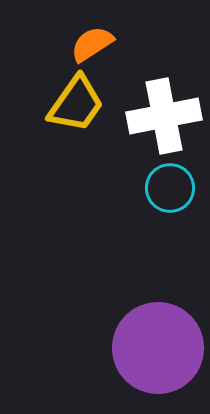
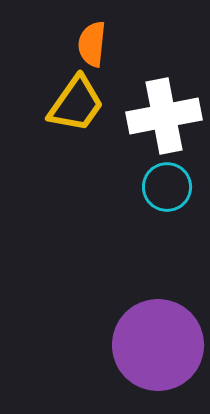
orange semicircle: rotated 51 degrees counterclockwise
cyan circle: moved 3 px left, 1 px up
purple circle: moved 3 px up
